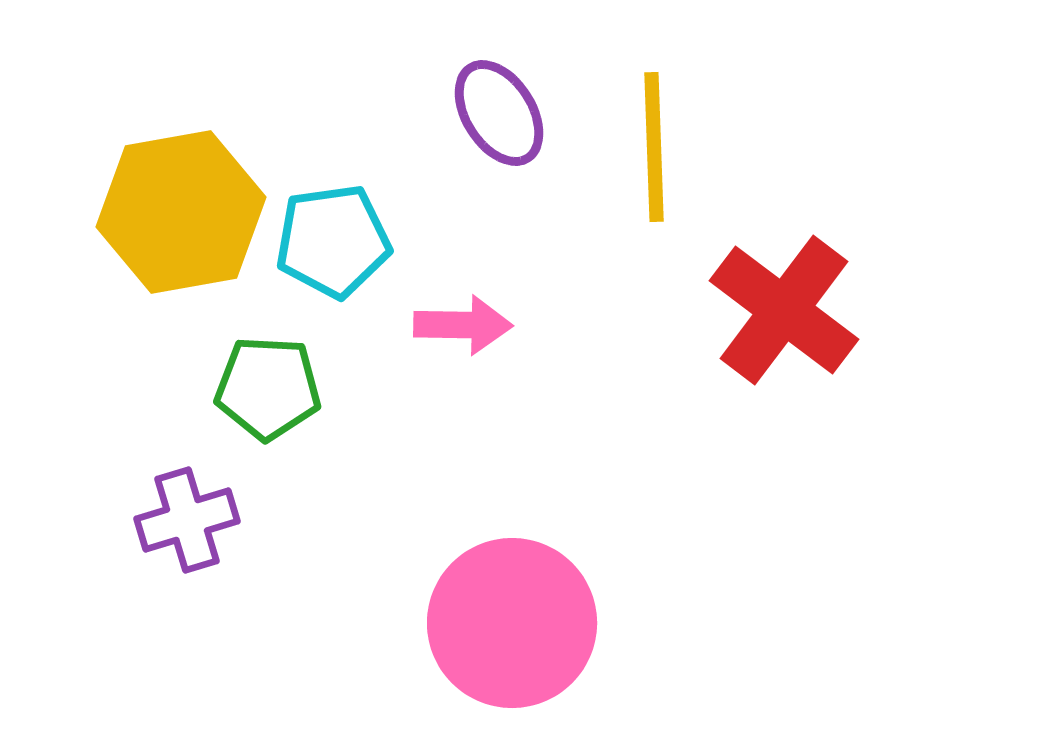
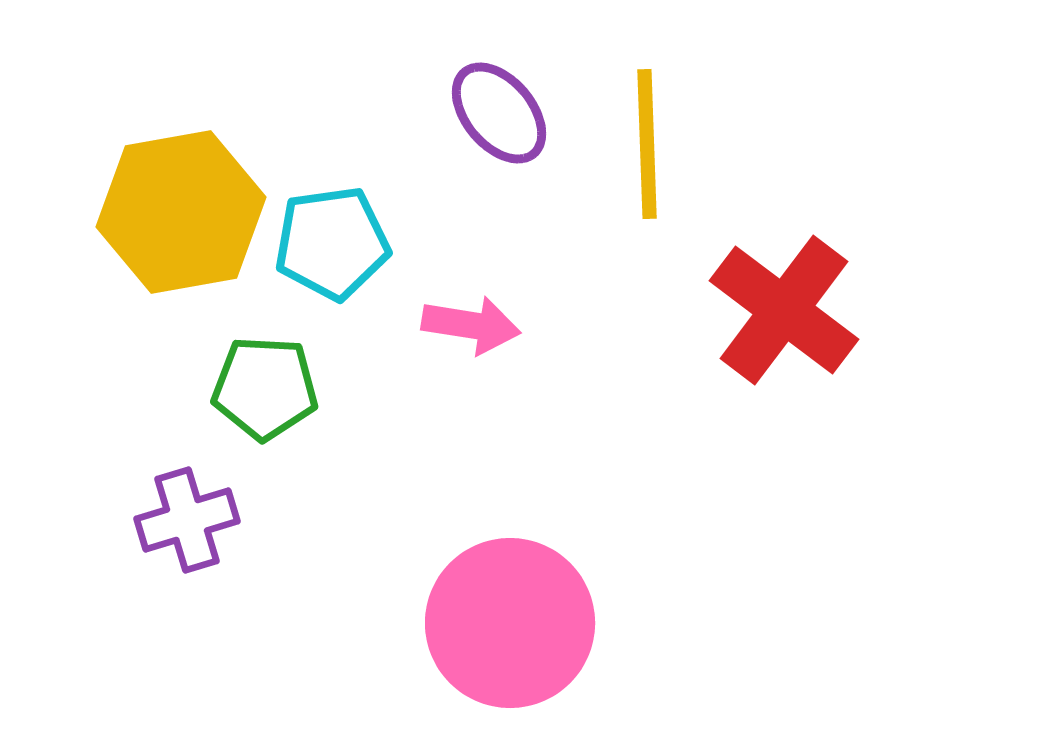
purple ellipse: rotated 8 degrees counterclockwise
yellow line: moved 7 px left, 3 px up
cyan pentagon: moved 1 px left, 2 px down
pink arrow: moved 8 px right; rotated 8 degrees clockwise
green pentagon: moved 3 px left
pink circle: moved 2 px left
